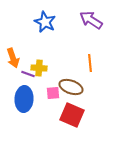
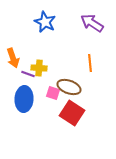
purple arrow: moved 1 px right, 3 px down
brown ellipse: moved 2 px left
pink square: rotated 24 degrees clockwise
red square: moved 2 px up; rotated 10 degrees clockwise
